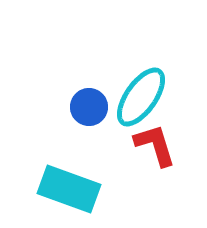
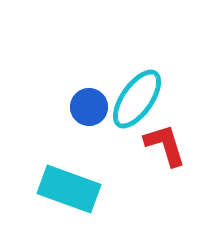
cyan ellipse: moved 4 px left, 2 px down
red L-shape: moved 10 px right
